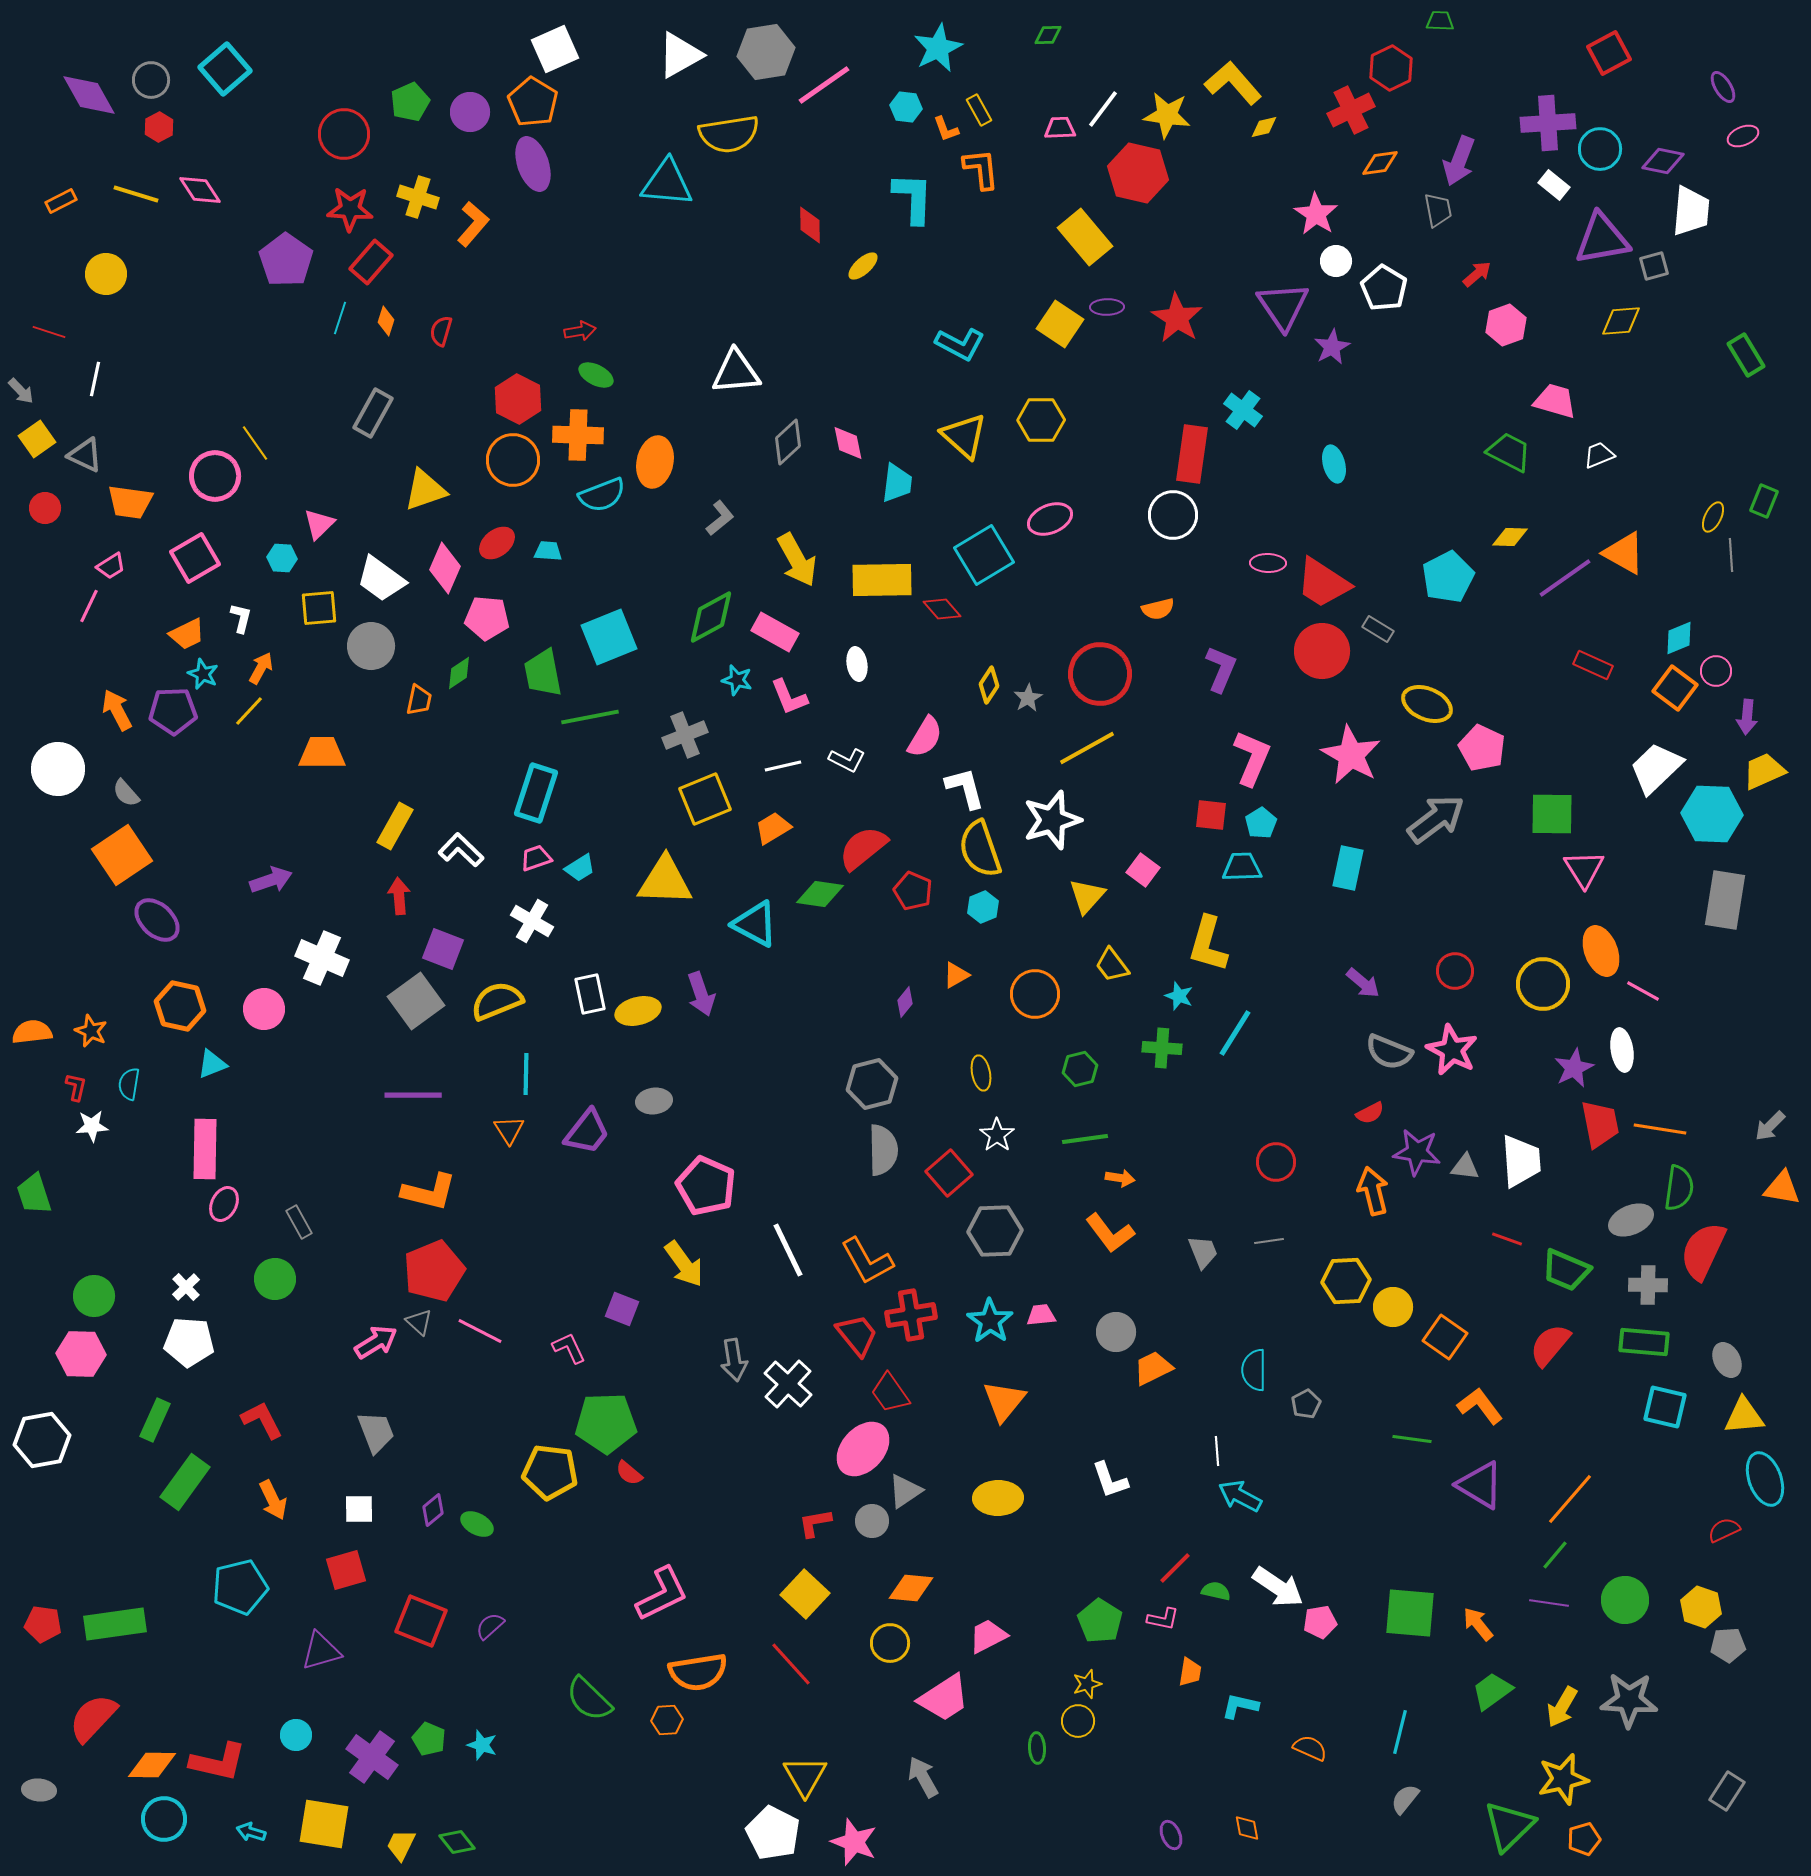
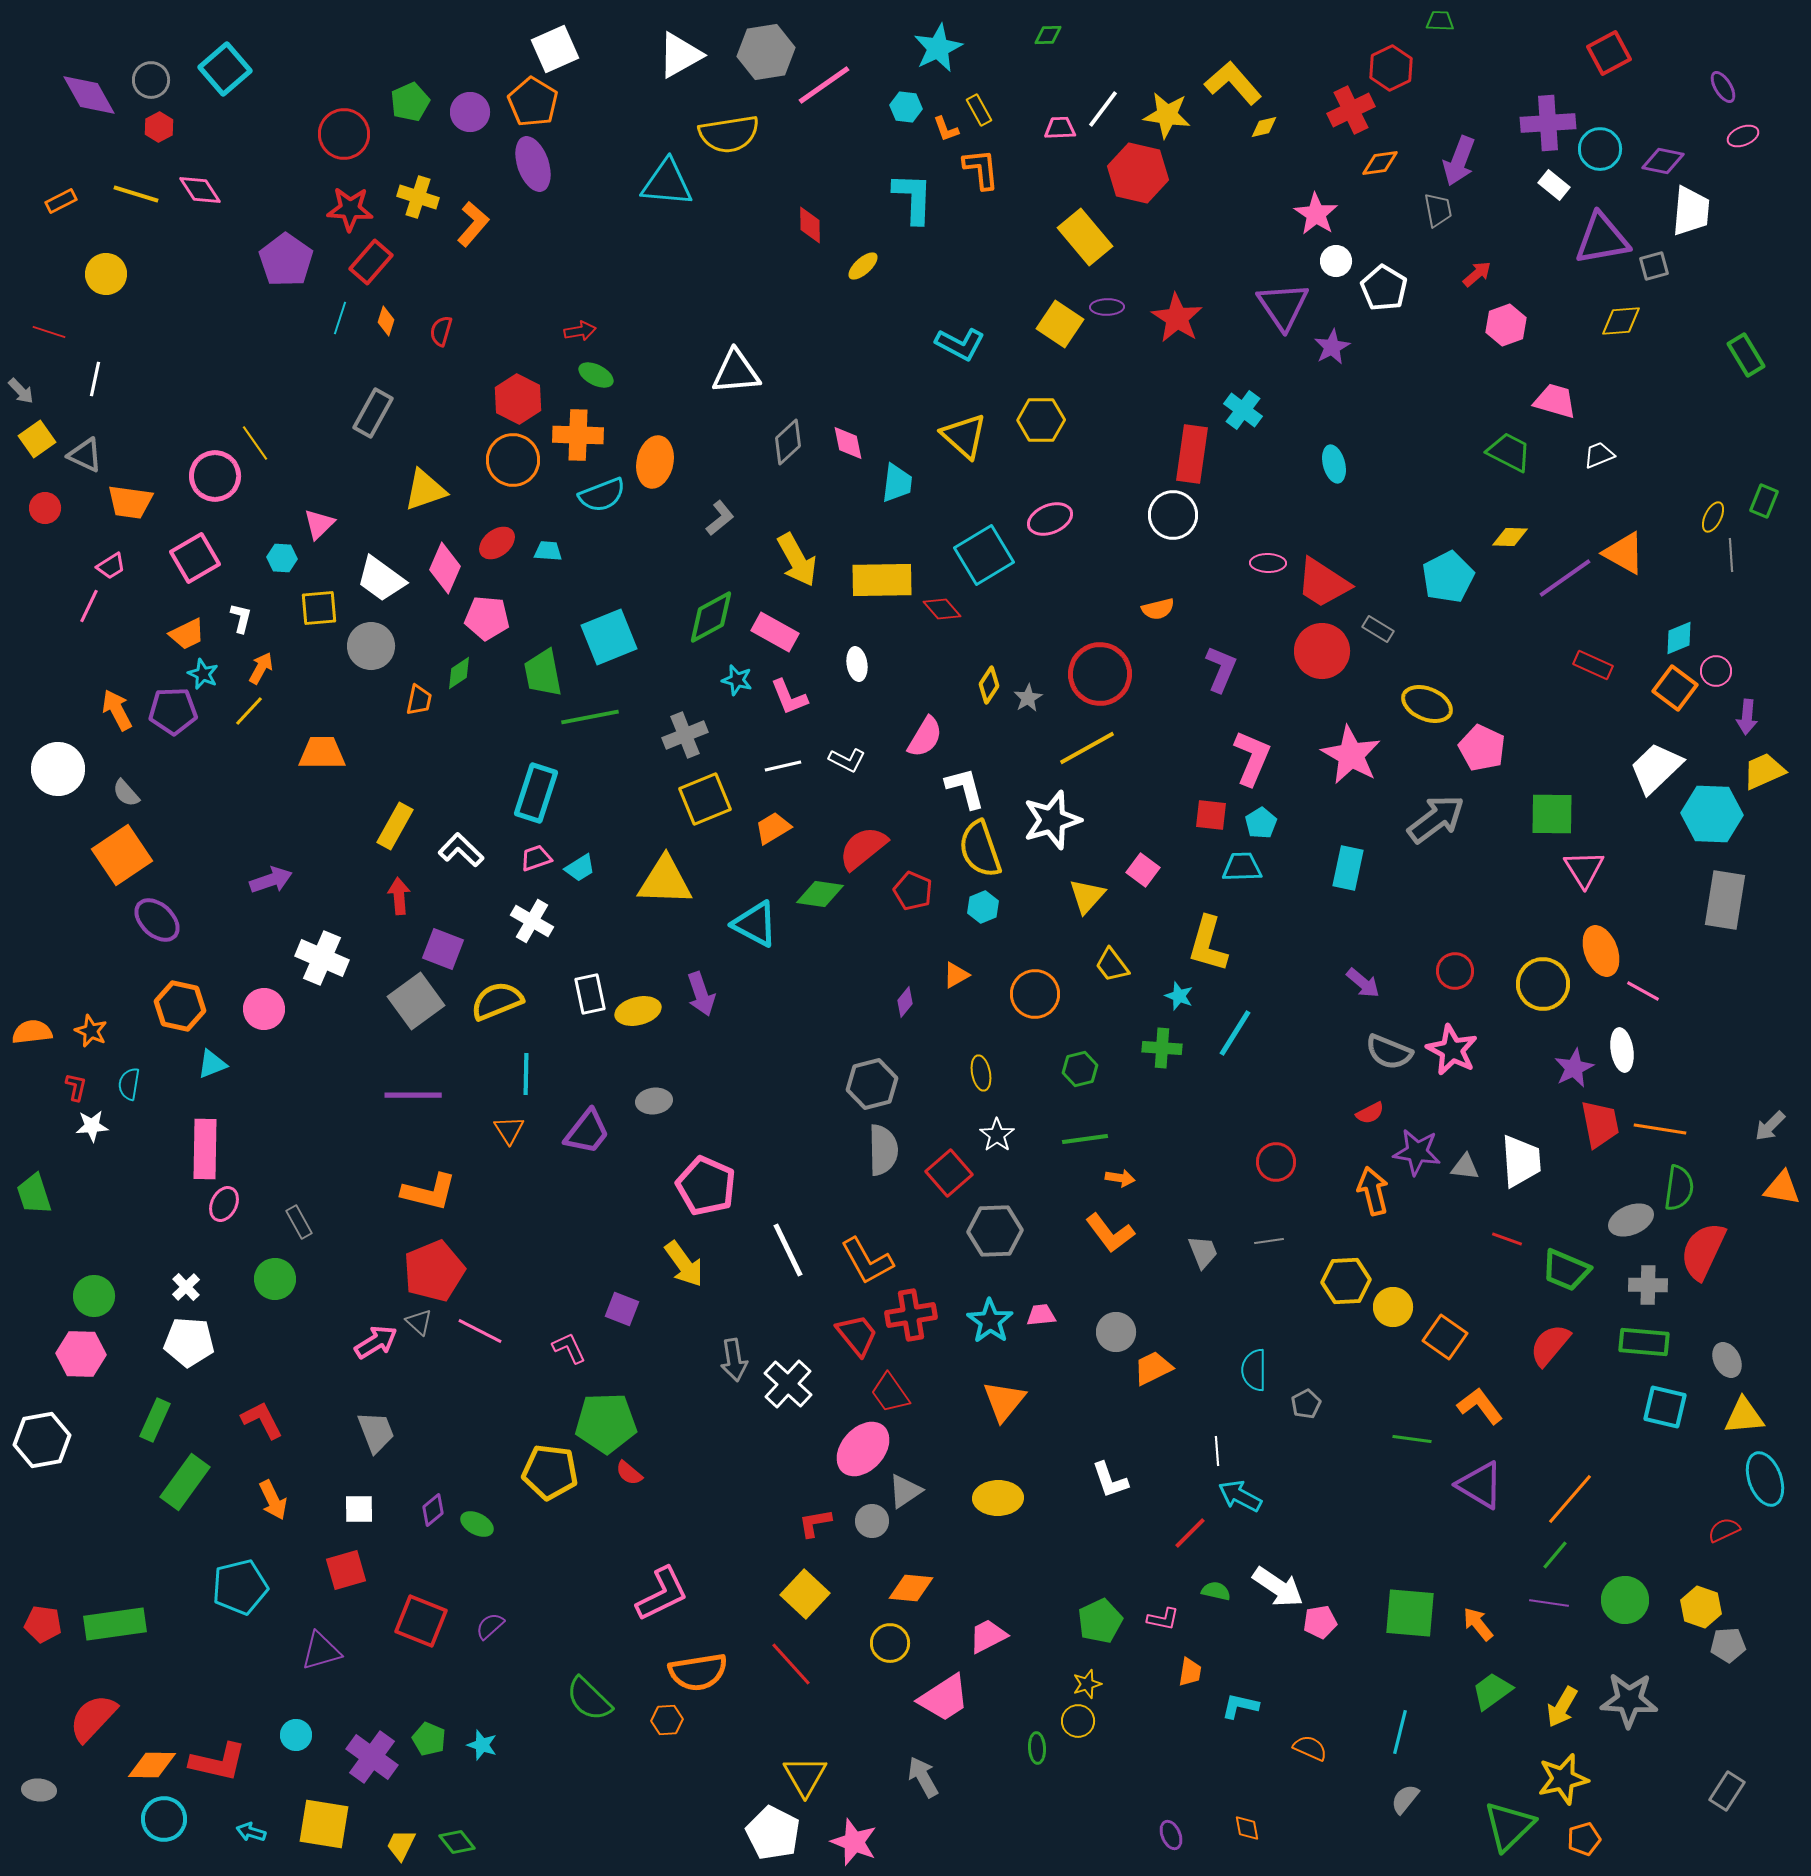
red line at (1175, 1568): moved 15 px right, 35 px up
green pentagon at (1100, 1621): rotated 15 degrees clockwise
